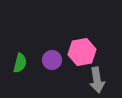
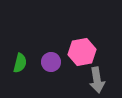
purple circle: moved 1 px left, 2 px down
